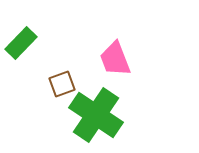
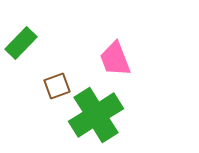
brown square: moved 5 px left, 2 px down
green cross: rotated 24 degrees clockwise
